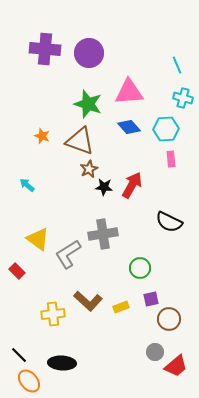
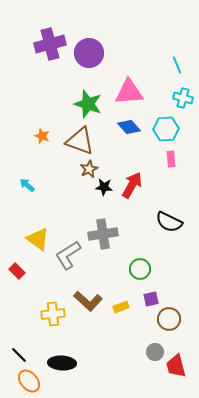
purple cross: moved 5 px right, 5 px up; rotated 20 degrees counterclockwise
gray L-shape: moved 1 px down
green circle: moved 1 px down
red trapezoid: rotated 115 degrees clockwise
